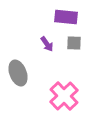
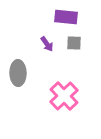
gray ellipse: rotated 20 degrees clockwise
